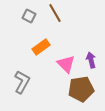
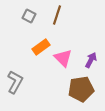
brown line: moved 2 px right, 2 px down; rotated 48 degrees clockwise
purple arrow: rotated 42 degrees clockwise
pink triangle: moved 3 px left, 6 px up
gray L-shape: moved 7 px left
